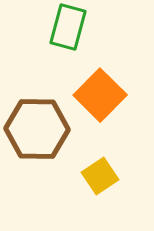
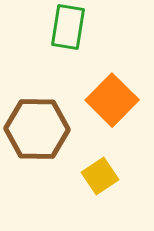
green rectangle: rotated 6 degrees counterclockwise
orange square: moved 12 px right, 5 px down
